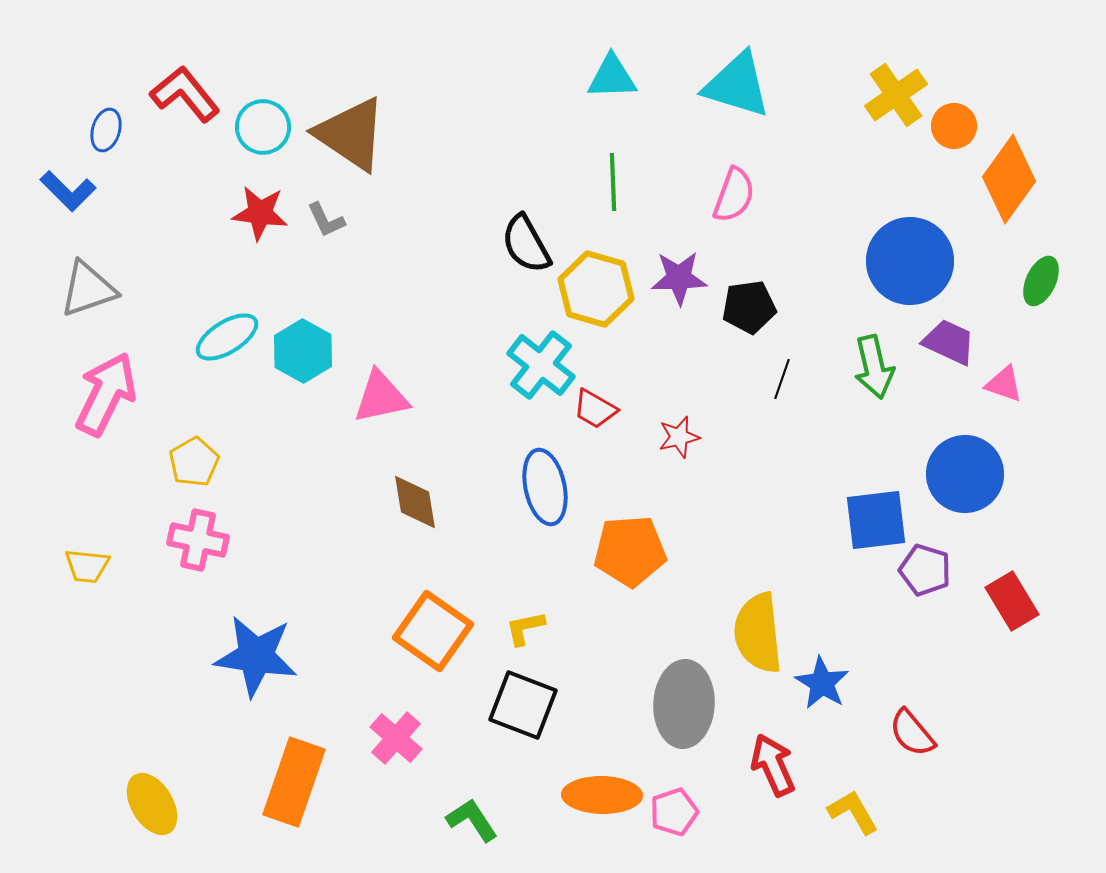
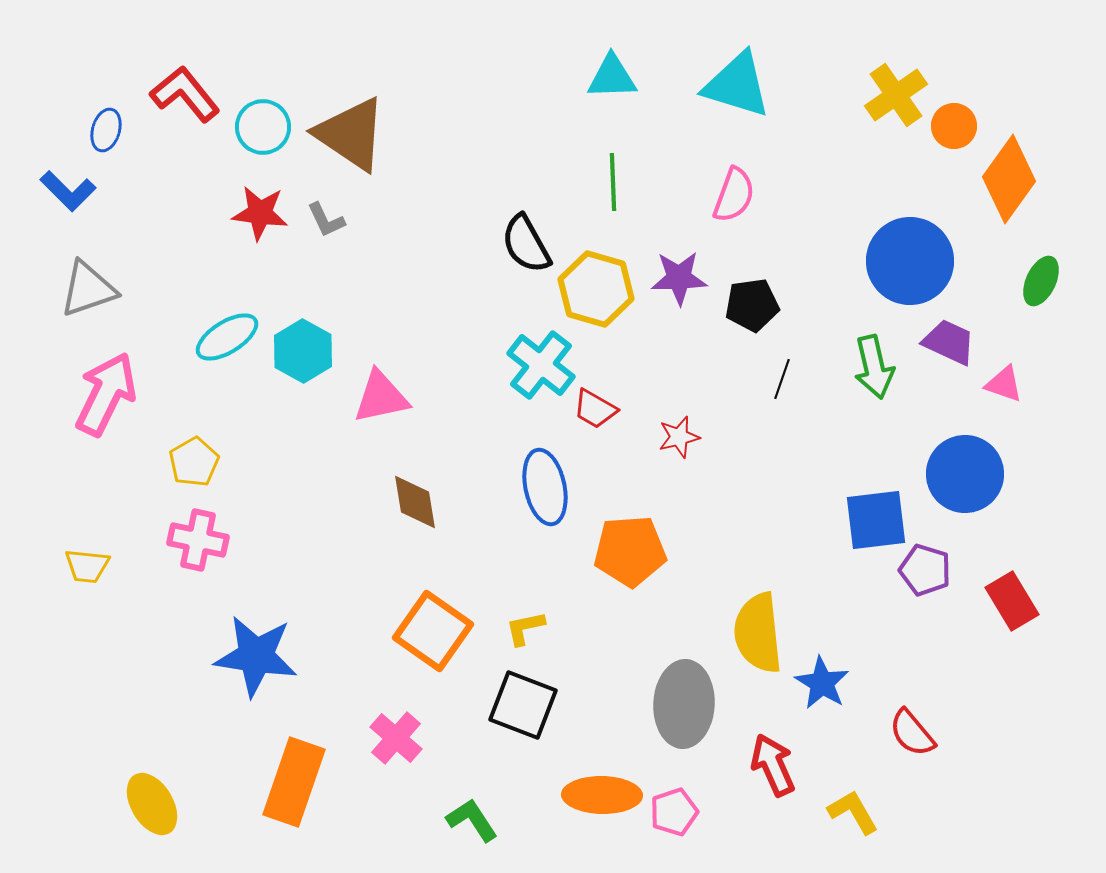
black pentagon at (749, 307): moved 3 px right, 2 px up
